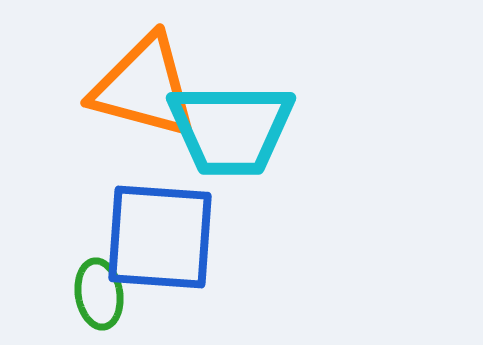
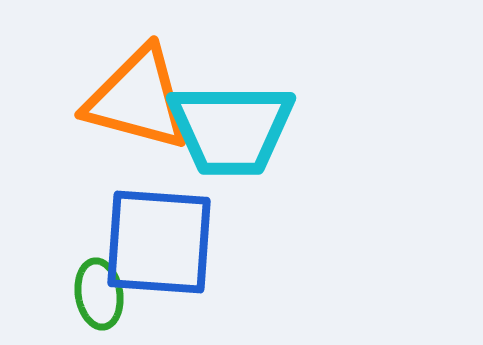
orange triangle: moved 6 px left, 12 px down
blue square: moved 1 px left, 5 px down
